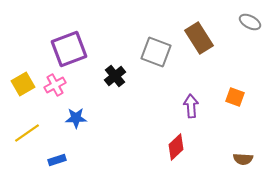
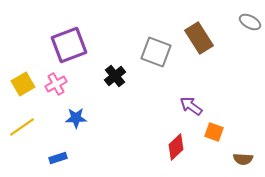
purple square: moved 4 px up
pink cross: moved 1 px right, 1 px up
orange square: moved 21 px left, 35 px down
purple arrow: rotated 50 degrees counterclockwise
yellow line: moved 5 px left, 6 px up
blue rectangle: moved 1 px right, 2 px up
